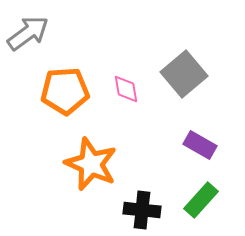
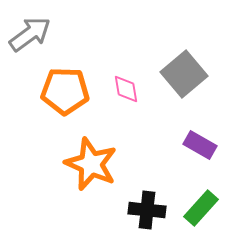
gray arrow: moved 2 px right, 1 px down
orange pentagon: rotated 6 degrees clockwise
green rectangle: moved 8 px down
black cross: moved 5 px right
